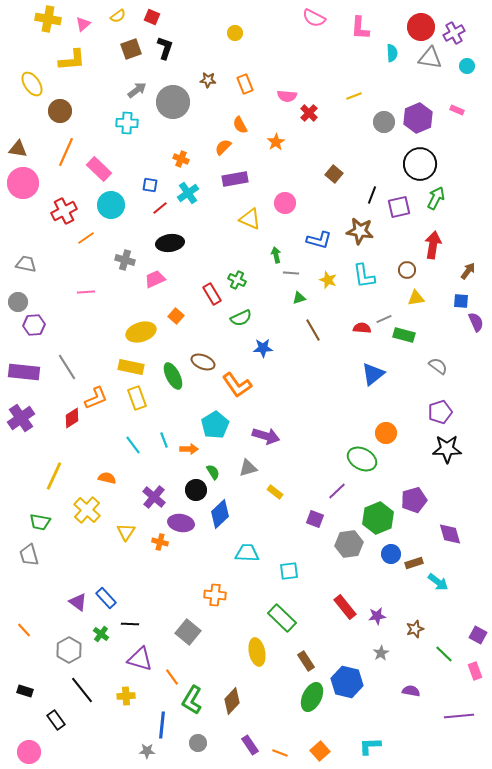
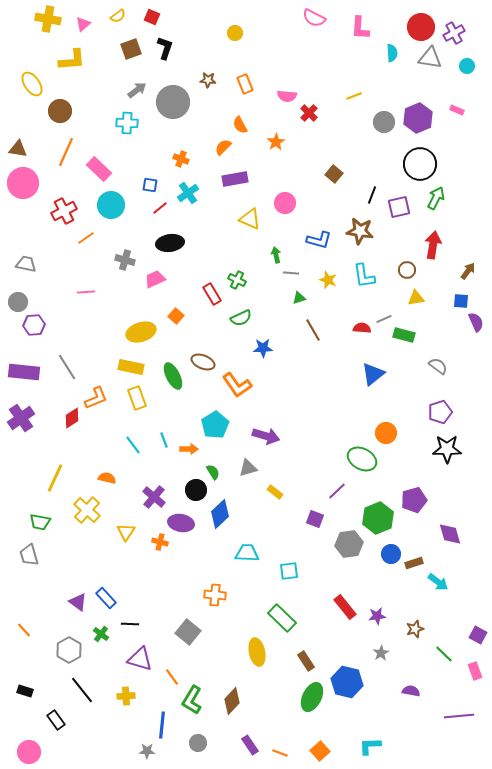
yellow line at (54, 476): moved 1 px right, 2 px down
